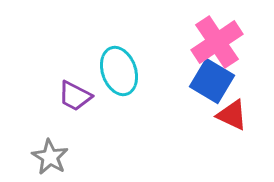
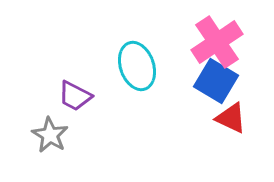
cyan ellipse: moved 18 px right, 5 px up
blue square: moved 4 px right
red triangle: moved 1 px left, 3 px down
gray star: moved 22 px up
